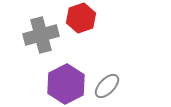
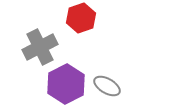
gray cross: moved 1 px left, 12 px down; rotated 12 degrees counterclockwise
gray ellipse: rotated 76 degrees clockwise
